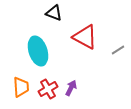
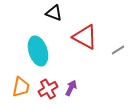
orange trapezoid: rotated 15 degrees clockwise
